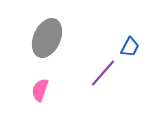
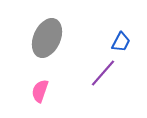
blue trapezoid: moved 9 px left, 5 px up
pink semicircle: moved 1 px down
